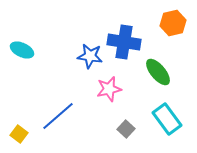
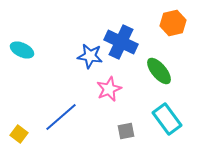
blue cross: moved 3 px left; rotated 16 degrees clockwise
green ellipse: moved 1 px right, 1 px up
pink star: rotated 10 degrees counterclockwise
blue line: moved 3 px right, 1 px down
gray square: moved 2 px down; rotated 36 degrees clockwise
